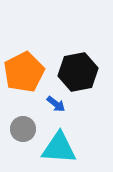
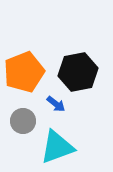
orange pentagon: rotated 6 degrees clockwise
gray circle: moved 8 px up
cyan triangle: moved 2 px left, 1 px up; rotated 24 degrees counterclockwise
